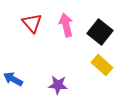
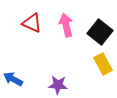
red triangle: rotated 25 degrees counterclockwise
yellow rectangle: moved 1 px right, 1 px up; rotated 20 degrees clockwise
